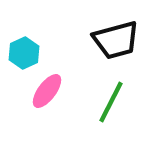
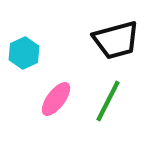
pink ellipse: moved 9 px right, 8 px down
green line: moved 3 px left, 1 px up
